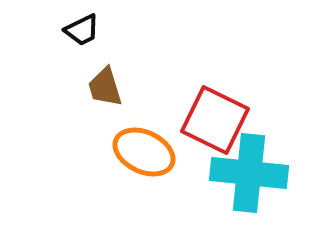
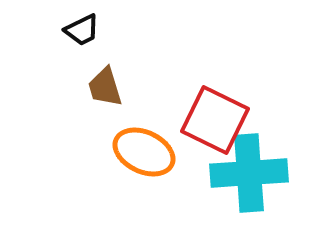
cyan cross: rotated 10 degrees counterclockwise
